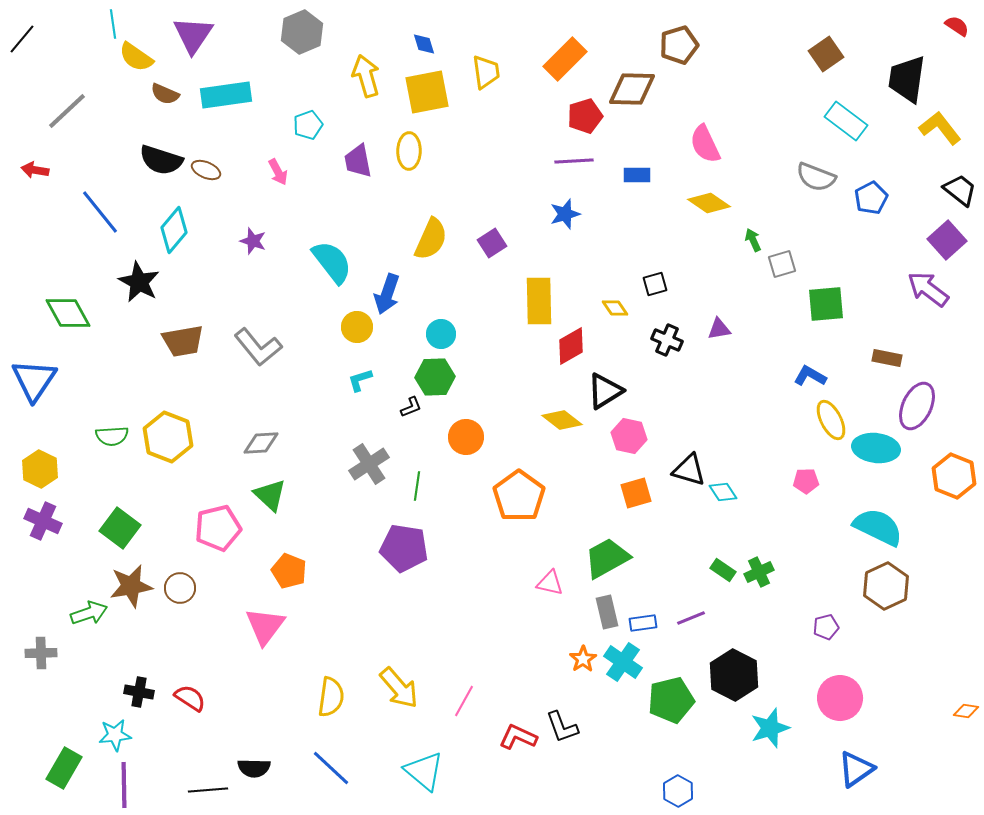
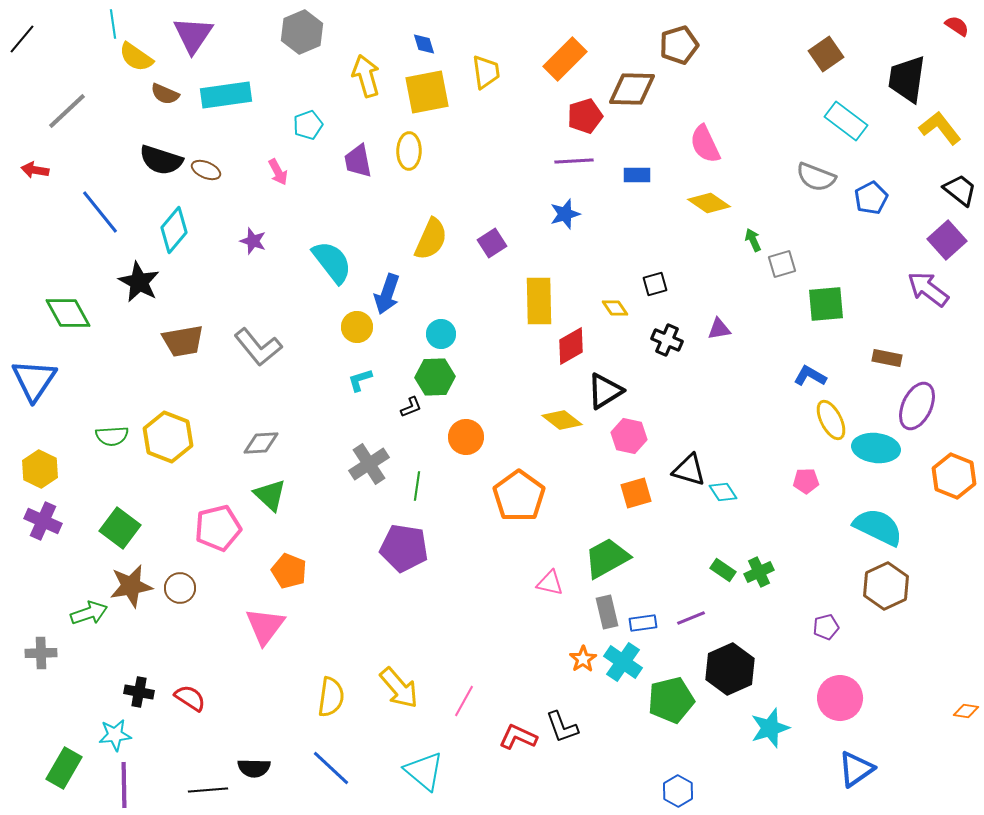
black hexagon at (734, 675): moved 4 px left, 6 px up; rotated 9 degrees clockwise
